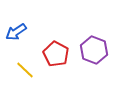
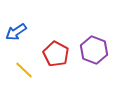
yellow line: moved 1 px left
